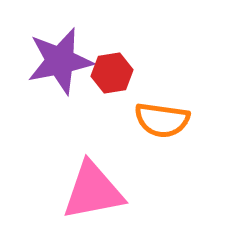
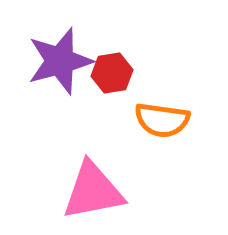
purple star: rotated 4 degrees counterclockwise
